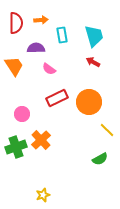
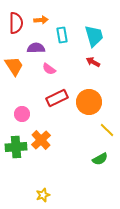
green cross: rotated 15 degrees clockwise
